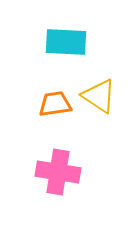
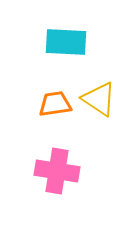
yellow triangle: moved 3 px down
pink cross: moved 1 px left, 1 px up
